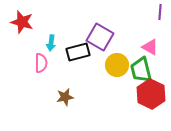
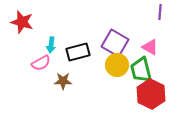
purple square: moved 15 px right, 6 px down
cyan arrow: moved 2 px down
pink semicircle: rotated 60 degrees clockwise
brown star: moved 2 px left, 16 px up; rotated 12 degrees clockwise
